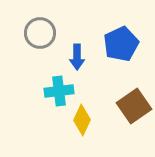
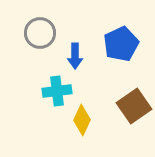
blue arrow: moved 2 px left, 1 px up
cyan cross: moved 2 px left
